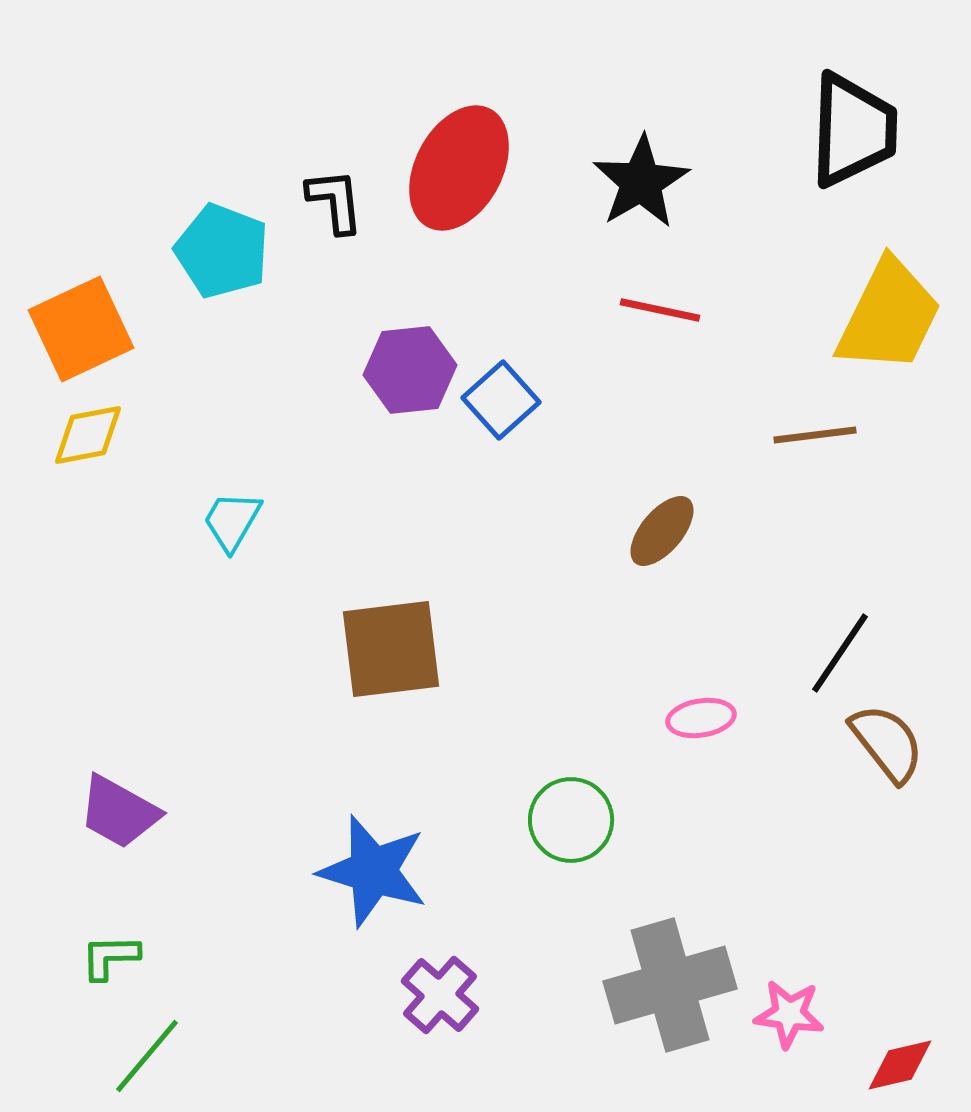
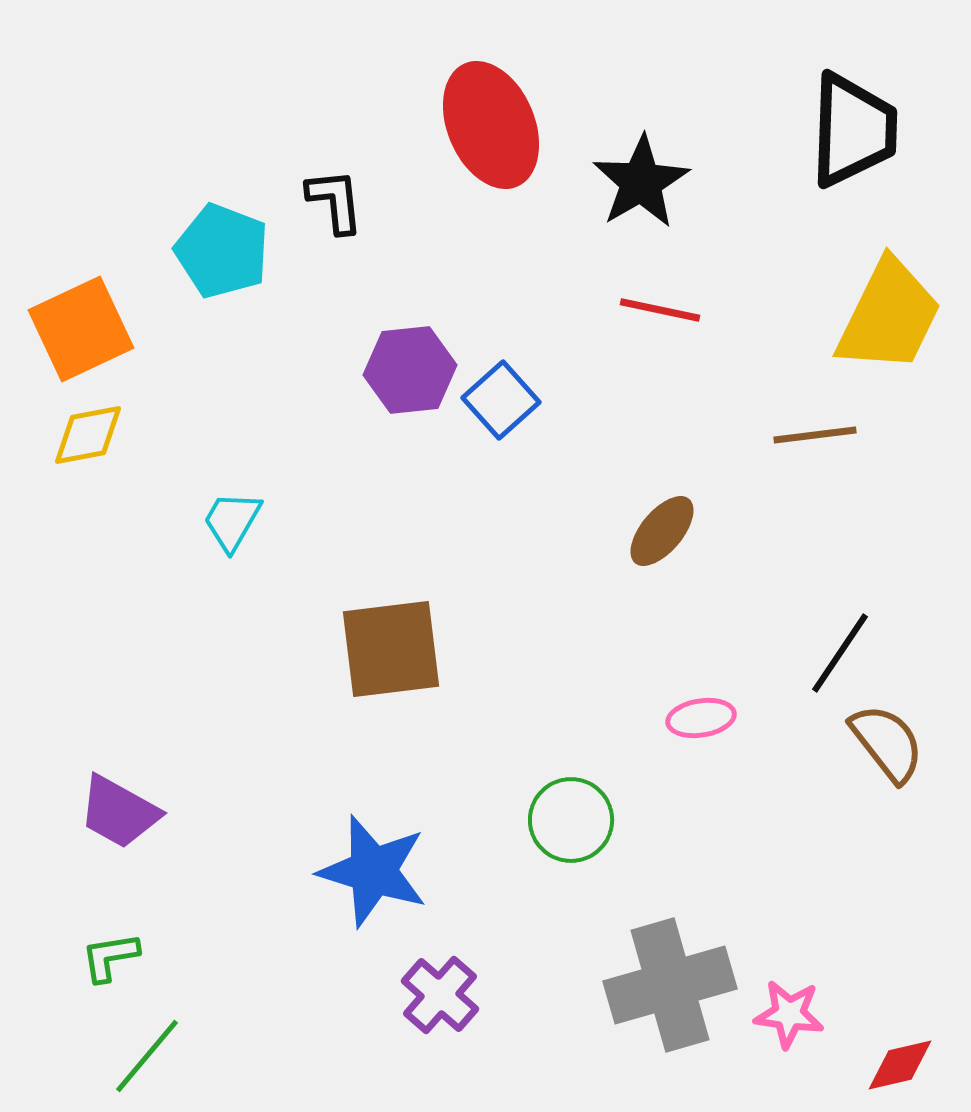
red ellipse: moved 32 px right, 43 px up; rotated 51 degrees counterclockwise
green L-shape: rotated 8 degrees counterclockwise
